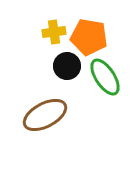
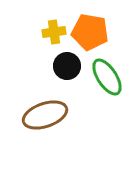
orange pentagon: moved 1 px right, 5 px up
green ellipse: moved 2 px right
brown ellipse: rotated 9 degrees clockwise
